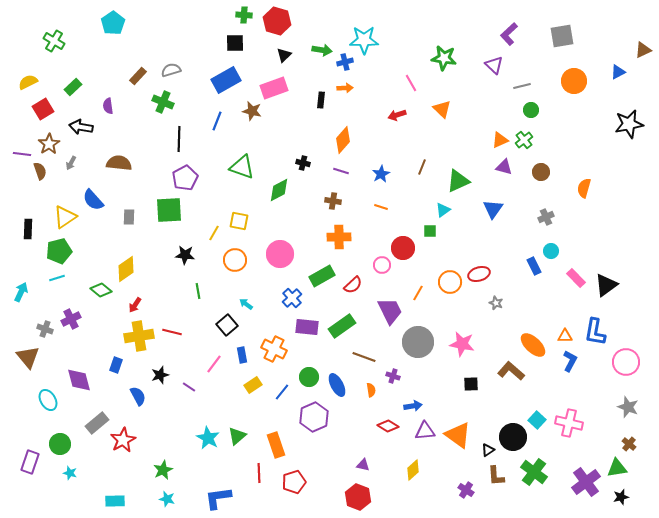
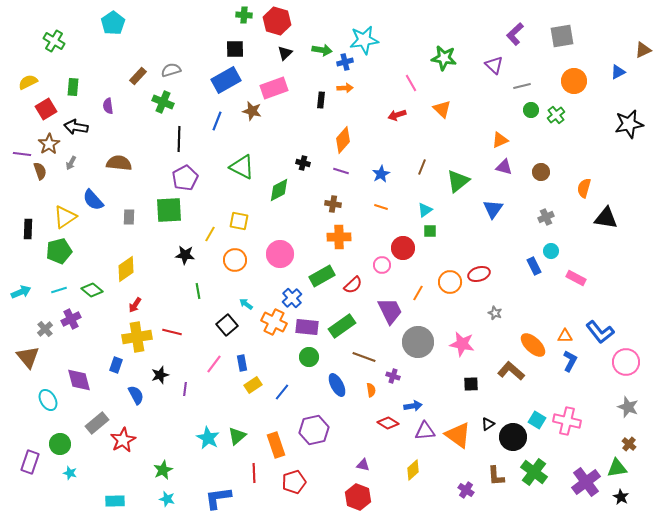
purple L-shape at (509, 34): moved 6 px right
cyan star at (364, 40): rotated 8 degrees counterclockwise
black square at (235, 43): moved 6 px down
black triangle at (284, 55): moved 1 px right, 2 px up
green rectangle at (73, 87): rotated 42 degrees counterclockwise
red square at (43, 109): moved 3 px right
black arrow at (81, 127): moved 5 px left
green cross at (524, 140): moved 32 px right, 25 px up
green triangle at (242, 167): rotated 8 degrees clockwise
green triangle at (458, 181): rotated 15 degrees counterclockwise
brown cross at (333, 201): moved 3 px down
cyan triangle at (443, 210): moved 18 px left
yellow line at (214, 233): moved 4 px left, 1 px down
cyan line at (57, 278): moved 2 px right, 12 px down
pink rectangle at (576, 278): rotated 18 degrees counterclockwise
black triangle at (606, 285): moved 67 px up; rotated 45 degrees clockwise
green diamond at (101, 290): moved 9 px left
cyan arrow at (21, 292): rotated 42 degrees clockwise
gray star at (496, 303): moved 1 px left, 10 px down
gray cross at (45, 329): rotated 28 degrees clockwise
blue L-shape at (595, 332): moved 5 px right; rotated 48 degrees counterclockwise
yellow cross at (139, 336): moved 2 px left, 1 px down
orange cross at (274, 349): moved 27 px up
blue rectangle at (242, 355): moved 8 px down
green circle at (309, 377): moved 20 px up
purple line at (189, 387): moved 4 px left, 2 px down; rotated 64 degrees clockwise
blue semicircle at (138, 396): moved 2 px left, 1 px up
purple hexagon at (314, 417): moved 13 px down; rotated 12 degrees clockwise
cyan square at (537, 420): rotated 12 degrees counterclockwise
pink cross at (569, 423): moved 2 px left, 2 px up
red diamond at (388, 426): moved 3 px up
black triangle at (488, 450): moved 26 px up
red line at (259, 473): moved 5 px left
black star at (621, 497): rotated 28 degrees counterclockwise
